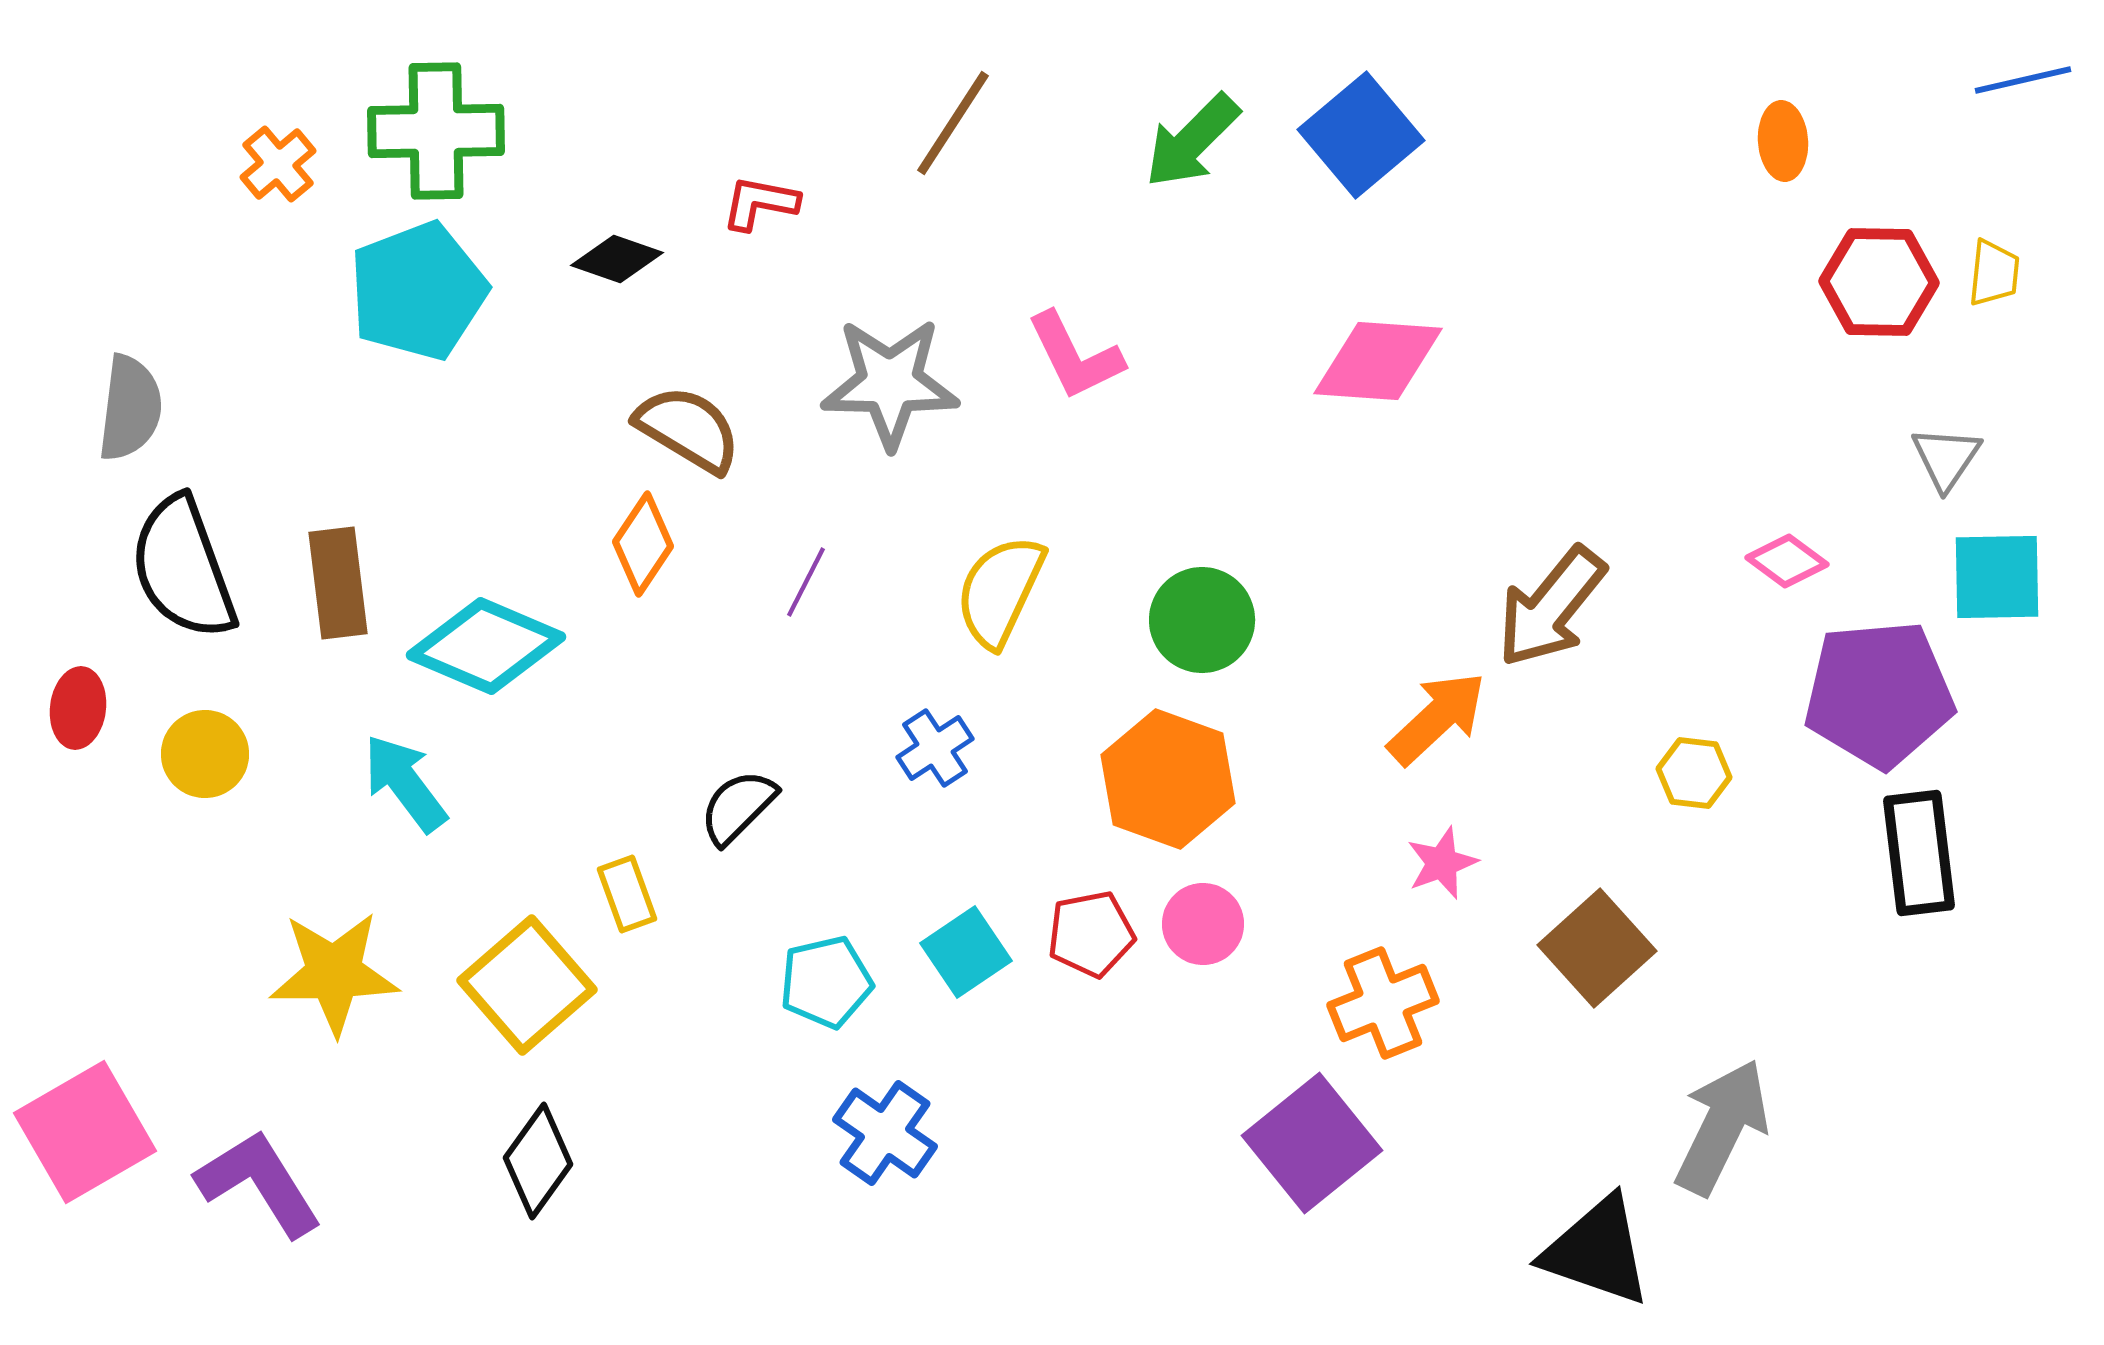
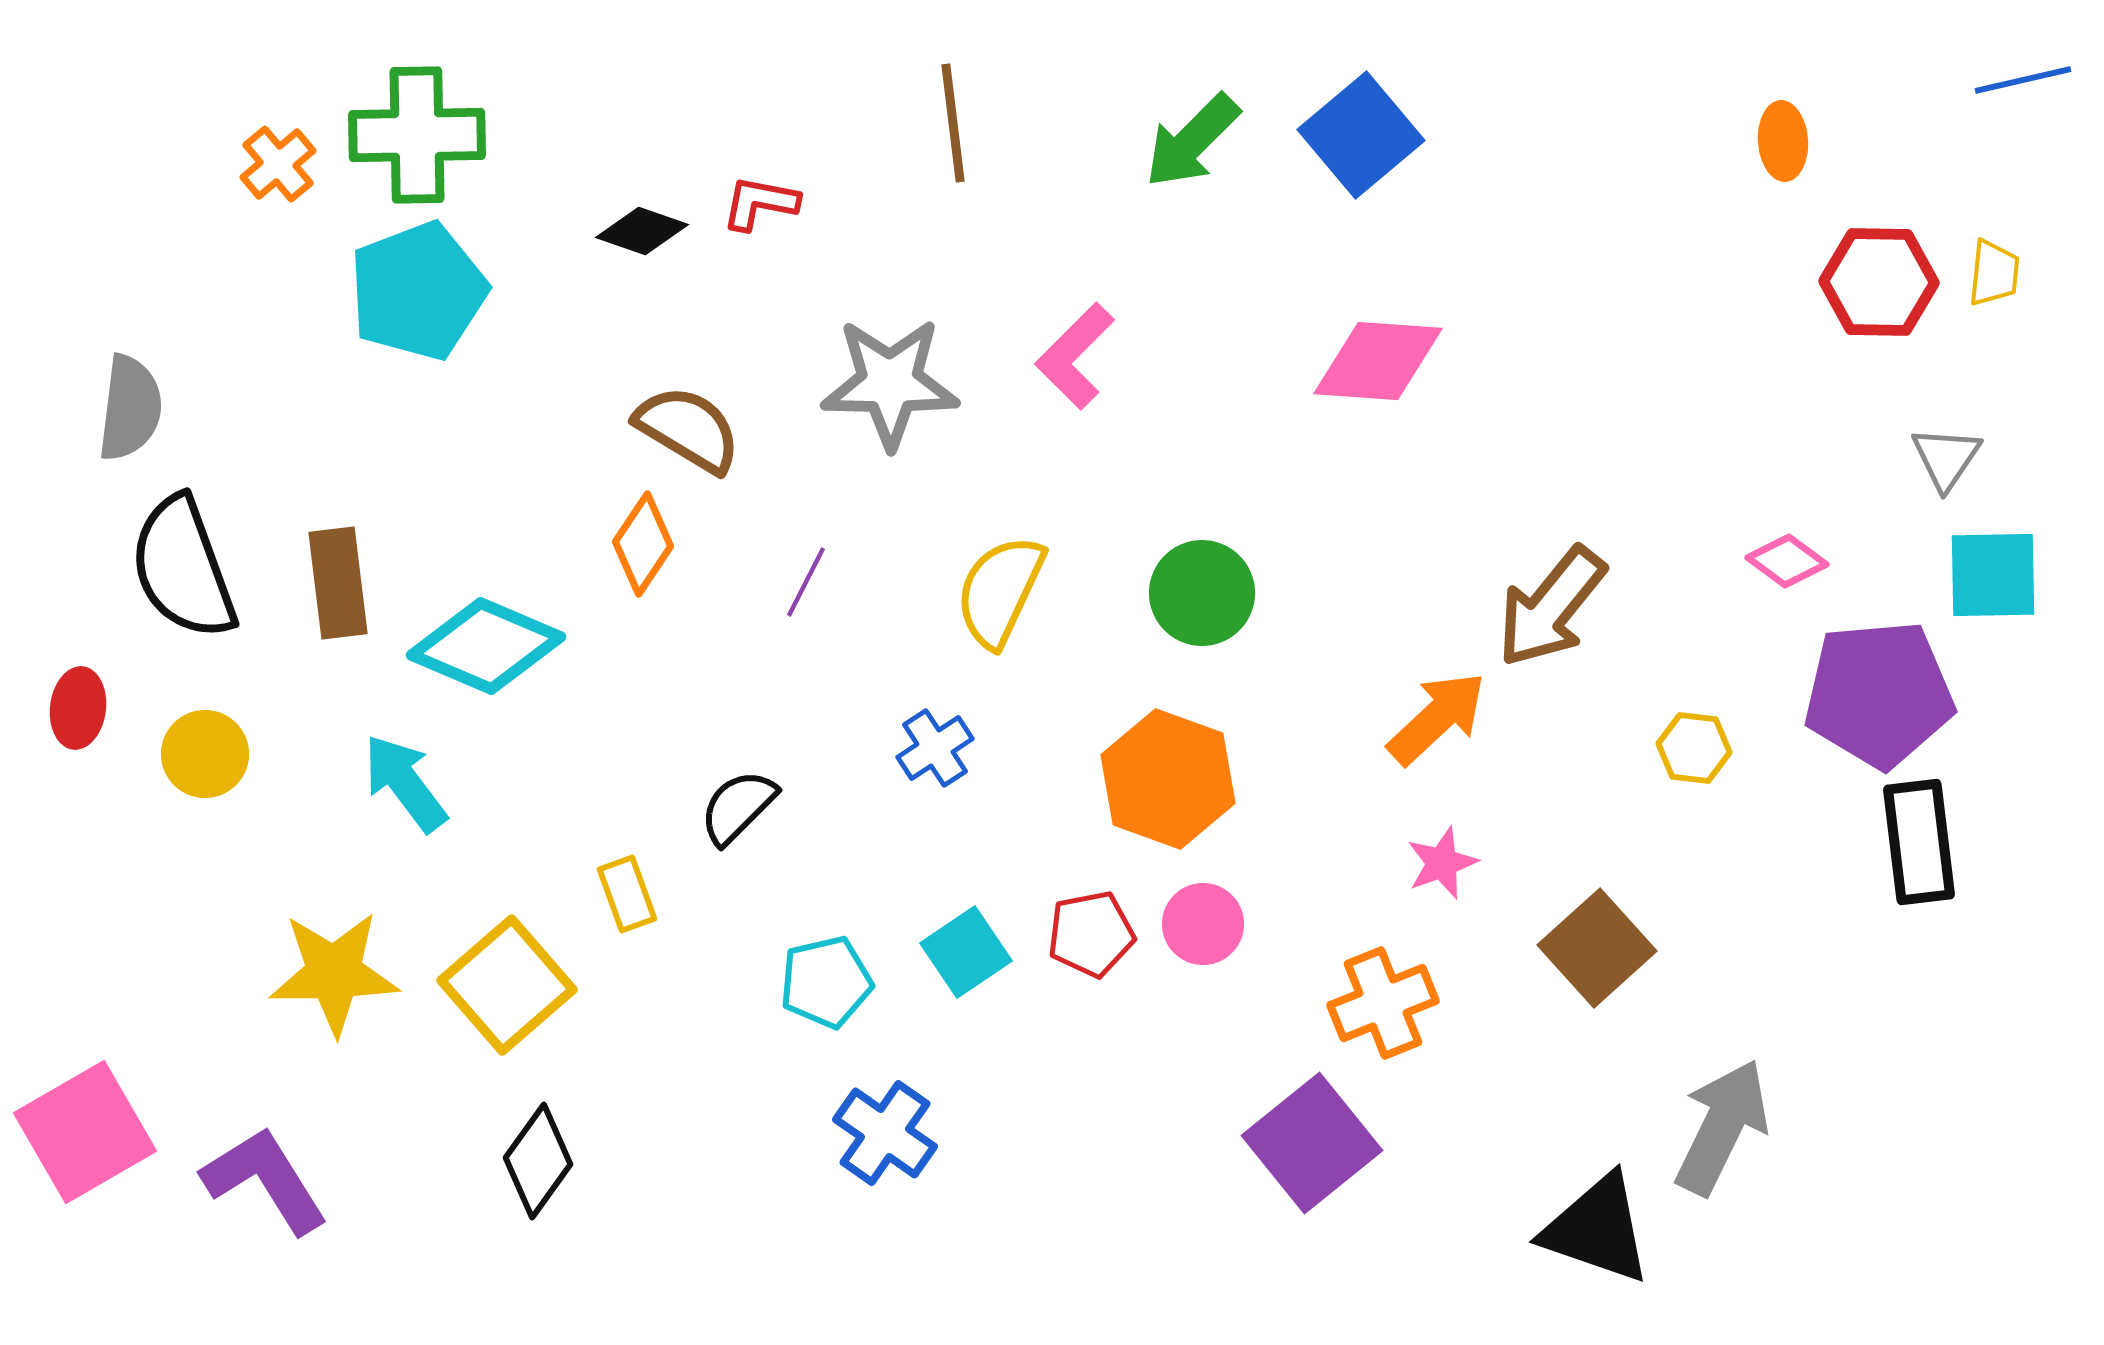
brown line at (953, 123): rotated 40 degrees counterclockwise
green cross at (436, 131): moved 19 px left, 4 px down
black diamond at (617, 259): moved 25 px right, 28 px up
pink L-shape at (1075, 356): rotated 71 degrees clockwise
cyan square at (1997, 577): moved 4 px left, 2 px up
green circle at (1202, 620): moved 27 px up
yellow hexagon at (1694, 773): moved 25 px up
black rectangle at (1919, 853): moved 11 px up
yellow square at (527, 985): moved 20 px left
purple L-shape at (259, 1183): moved 6 px right, 3 px up
black triangle at (1597, 1251): moved 22 px up
